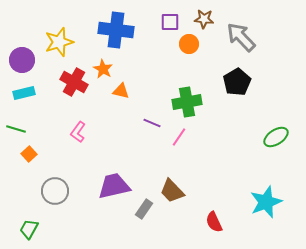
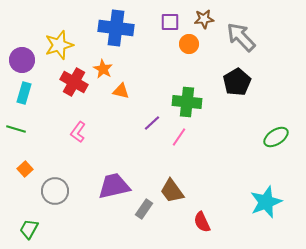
brown star: rotated 12 degrees counterclockwise
blue cross: moved 2 px up
yellow star: moved 3 px down
cyan rectangle: rotated 60 degrees counterclockwise
green cross: rotated 16 degrees clockwise
purple line: rotated 66 degrees counterclockwise
orange square: moved 4 px left, 15 px down
brown trapezoid: rotated 8 degrees clockwise
red semicircle: moved 12 px left
